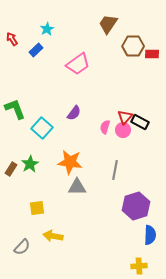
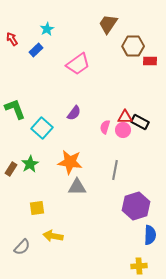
red rectangle: moved 2 px left, 7 px down
red triangle: rotated 49 degrees clockwise
